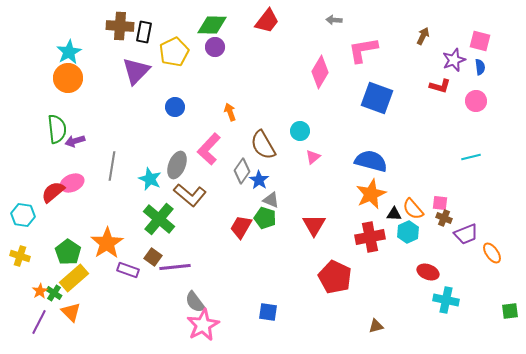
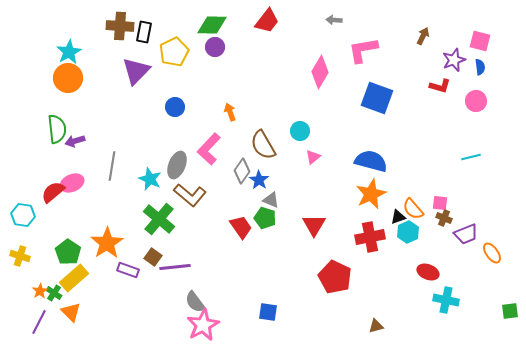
black triangle at (394, 214): moved 4 px right, 3 px down; rotated 21 degrees counterclockwise
red trapezoid at (241, 227): rotated 115 degrees clockwise
